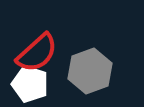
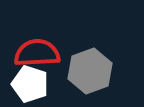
red semicircle: rotated 141 degrees counterclockwise
